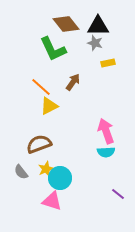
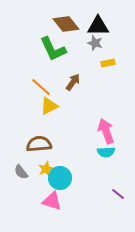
brown semicircle: rotated 15 degrees clockwise
